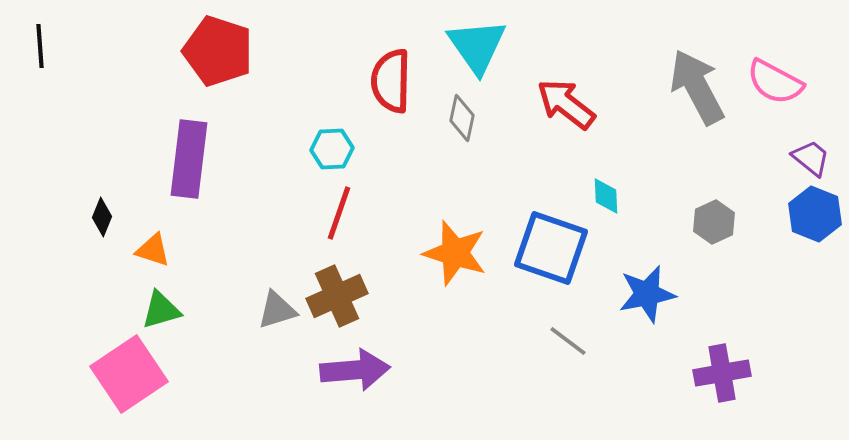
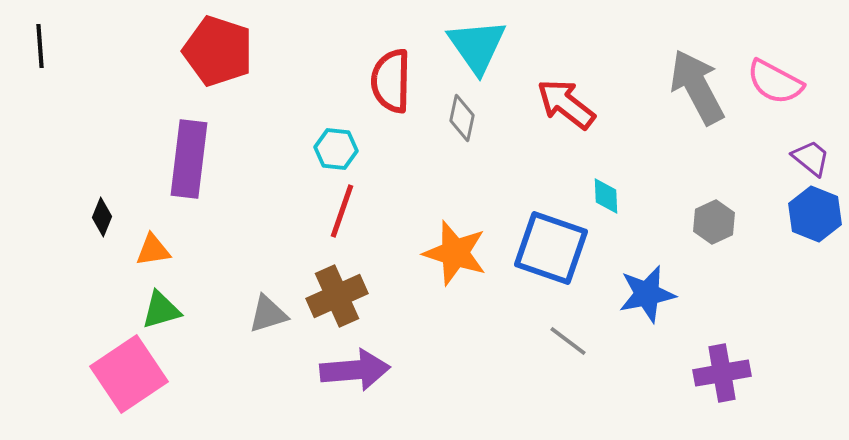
cyan hexagon: moved 4 px right; rotated 9 degrees clockwise
red line: moved 3 px right, 2 px up
orange triangle: rotated 27 degrees counterclockwise
gray triangle: moved 9 px left, 4 px down
